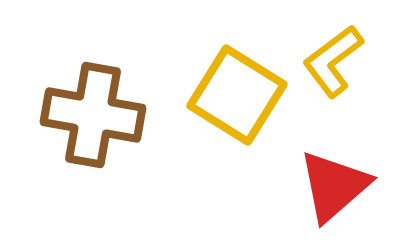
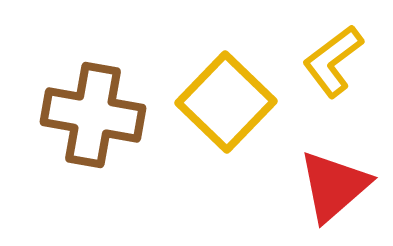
yellow square: moved 11 px left, 7 px down; rotated 12 degrees clockwise
